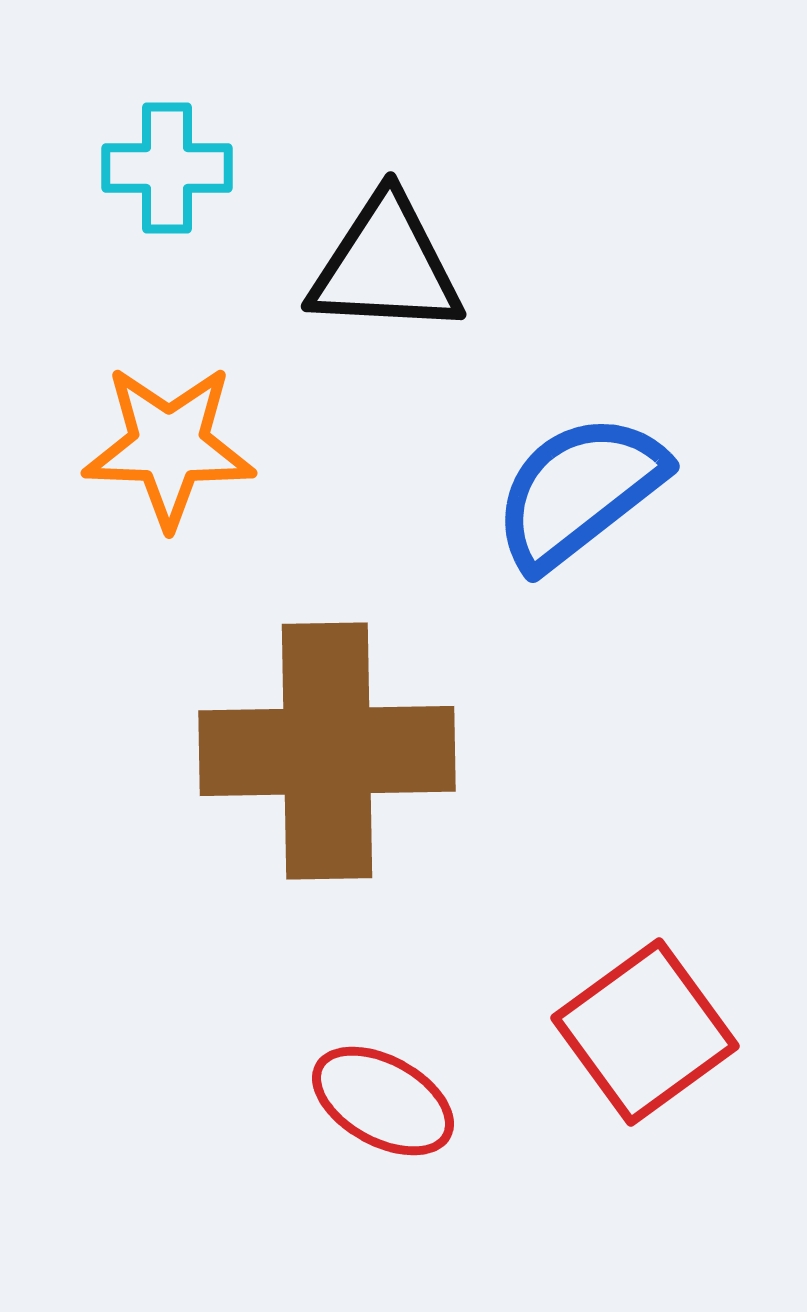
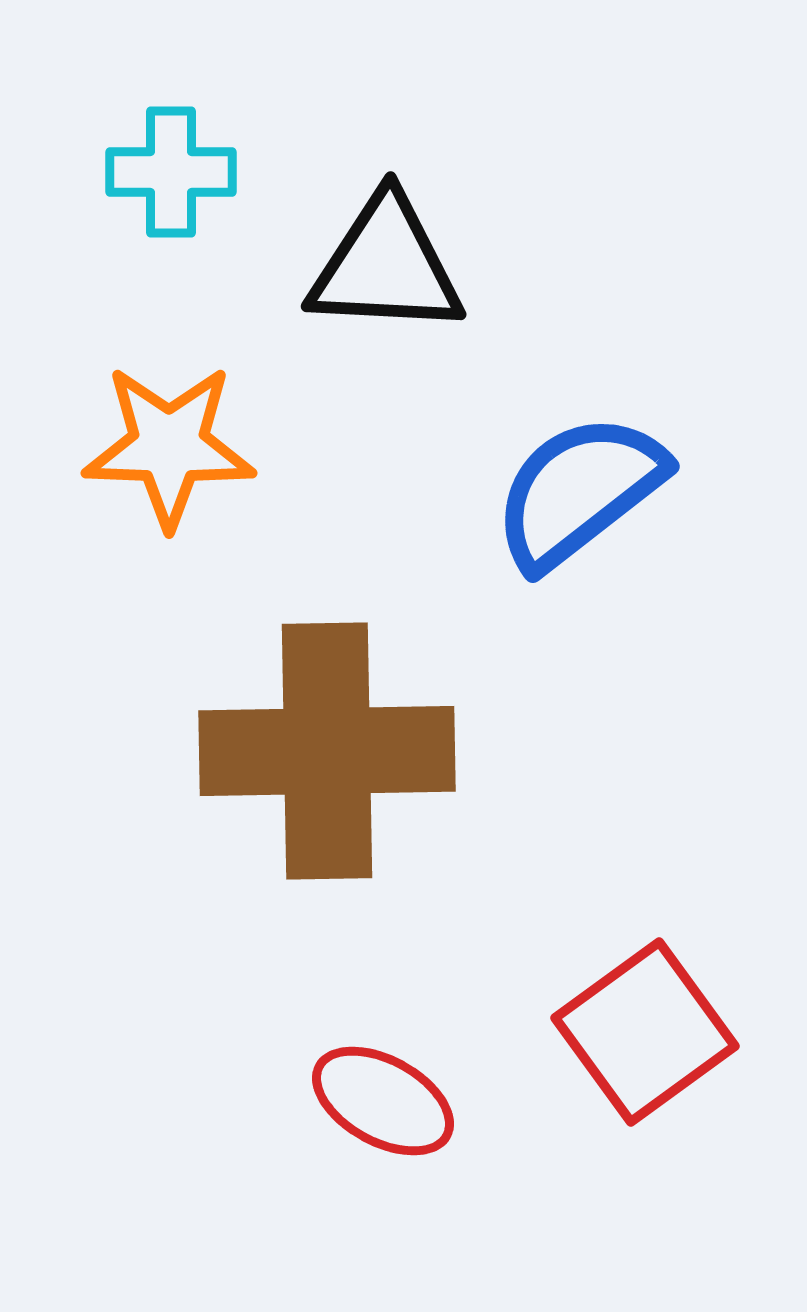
cyan cross: moved 4 px right, 4 px down
